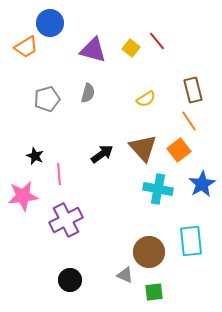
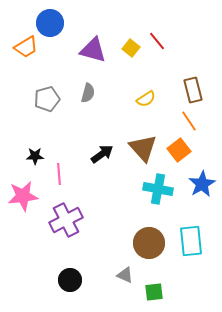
black star: rotated 24 degrees counterclockwise
brown circle: moved 9 px up
